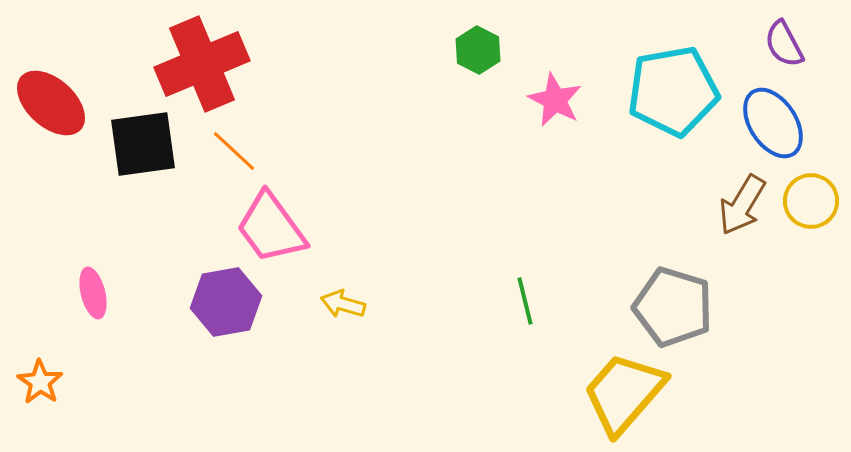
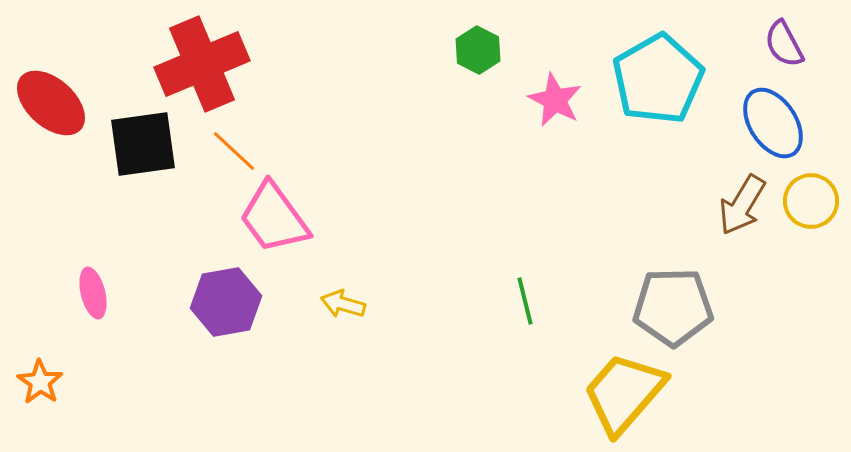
cyan pentagon: moved 15 px left, 12 px up; rotated 20 degrees counterclockwise
pink trapezoid: moved 3 px right, 10 px up
gray pentagon: rotated 18 degrees counterclockwise
